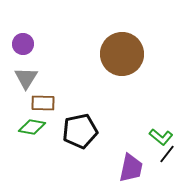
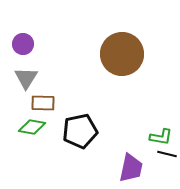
green L-shape: rotated 30 degrees counterclockwise
black line: rotated 66 degrees clockwise
